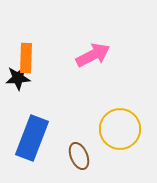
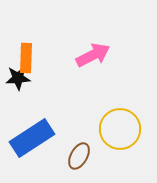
blue rectangle: rotated 36 degrees clockwise
brown ellipse: rotated 52 degrees clockwise
